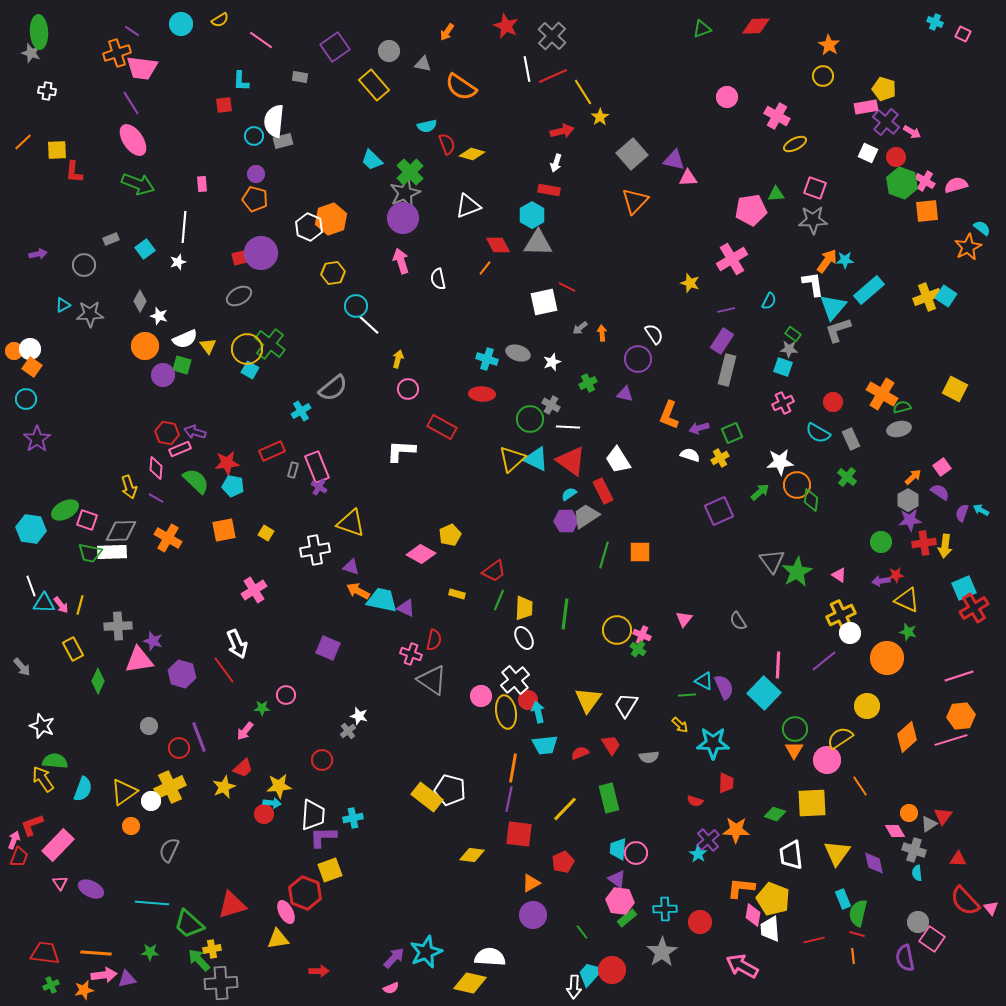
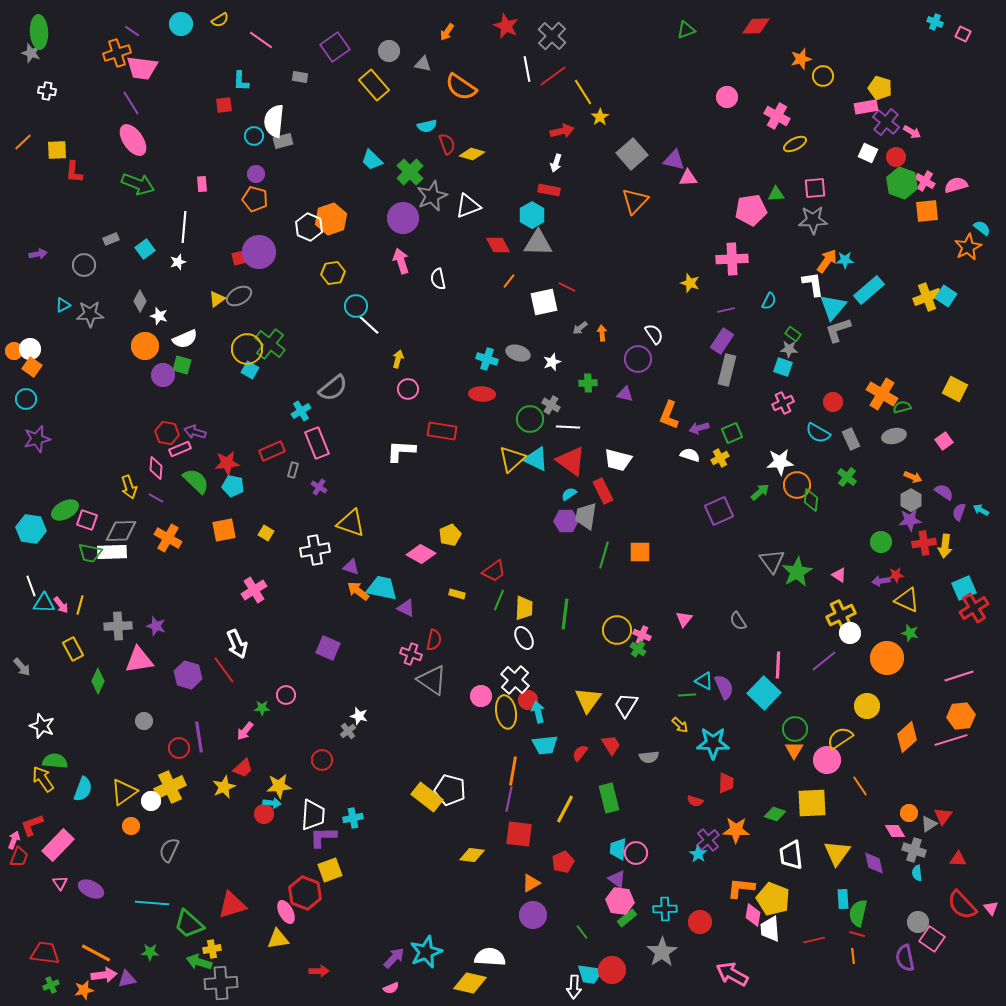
green triangle at (702, 29): moved 16 px left, 1 px down
orange star at (829, 45): moved 28 px left, 14 px down; rotated 25 degrees clockwise
red line at (553, 76): rotated 12 degrees counterclockwise
yellow pentagon at (884, 89): moved 4 px left, 1 px up
pink square at (815, 188): rotated 25 degrees counterclockwise
gray star at (405, 193): moved 27 px right, 3 px down
purple circle at (261, 253): moved 2 px left, 1 px up
pink cross at (732, 259): rotated 28 degrees clockwise
orange line at (485, 268): moved 24 px right, 13 px down
yellow triangle at (208, 346): moved 9 px right, 47 px up; rotated 30 degrees clockwise
green cross at (588, 383): rotated 24 degrees clockwise
red rectangle at (442, 427): moved 4 px down; rotated 20 degrees counterclockwise
gray ellipse at (899, 429): moved 5 px left, 7 px down
purple star at (37, 439): rotated 20 degrees clockwise
white trapezoid at (618, 460): rotated 44 degrees counterclockwise
pink rectangle at (317, 467): moved 24 px up
pink square at (942, 467): moved 2 px right, 26 px up
orange arrow at (913, 477): rotated 66 degrees clockwise
purple semicircle at (940, 492): moved 4 px right
gray hexagon at (908, 500): moved 3 px right
purple semicircle at (962, 513): moved 3 px left, 1 px up
gray trapezoid at (586, 516): rotated 48 degrees counterclockwise
orange arrow at (358, 591): rotated 10 degrees clockwise
cyan trapezoid at (382, 600): moved 12 px up
green star at (908, 632): moved 2 px right, 1 px down
purple star at (153, 641): moved 3 px right, 15 px up
purple hexagon at (182, 674): moved 6 px right, 1 px down
white cross at (515, 680): rotated 8 degrees counterclockwise
gray circle at (149, 726): moved 5 px left, 5 px up
purple line at (199, 737): rotated 12 degrees clockwise
red semicircle at (580, 753): rotated 30 degrees counterclockwise
orange line at (513, 768): moved 3 px down
yellow line at (565, 809): rotated 16 degrees counterclockwise
cyan rectangle at (843, 899): rotated 18 degrees clockwise
red semicircle at (965, 901): moved 3 px left, 4 px down
orange line at (96, 953): rotated 24 degrees clockwise
green arrow at (199, 960): moved 2 px down; rotated 30 degrees counterclockwise
pink arrow at (742, 966): moved 10 px left, 8 px down
cyan trapezoid at (590, 974): rotated 124 degrees counterclockwise
